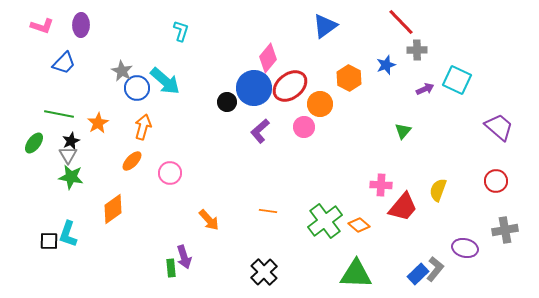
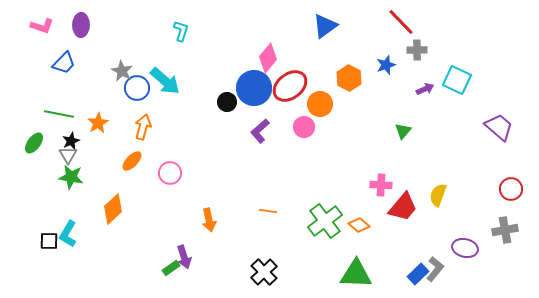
red circle at (496, 181): moved 15 px right, 8 px down
yellow semicircle at (438, 190): moved 5 px down
orange diamond at (113, 209): rotated 8 degrees counterclockwise
orange arrow at (209, 220): rotated 30 degrees clockwise
cyan L-shape at (68, 234): rotated 12 degrees clockwise
green rectangle at (171, 268): rotated 60 degrees clockwise
